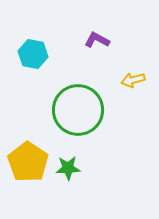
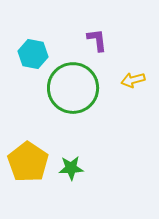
purple L-shape: rotated 55 degrees clockwise
green circle: moved 5 px left, 22 px up
green star: moved 3 px right
